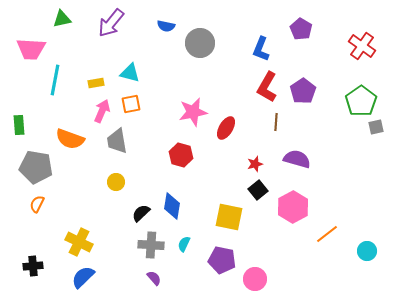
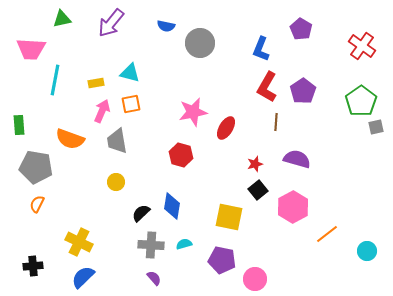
cyan semicircle at (184, 244): rotated 49 degrees clockwise
